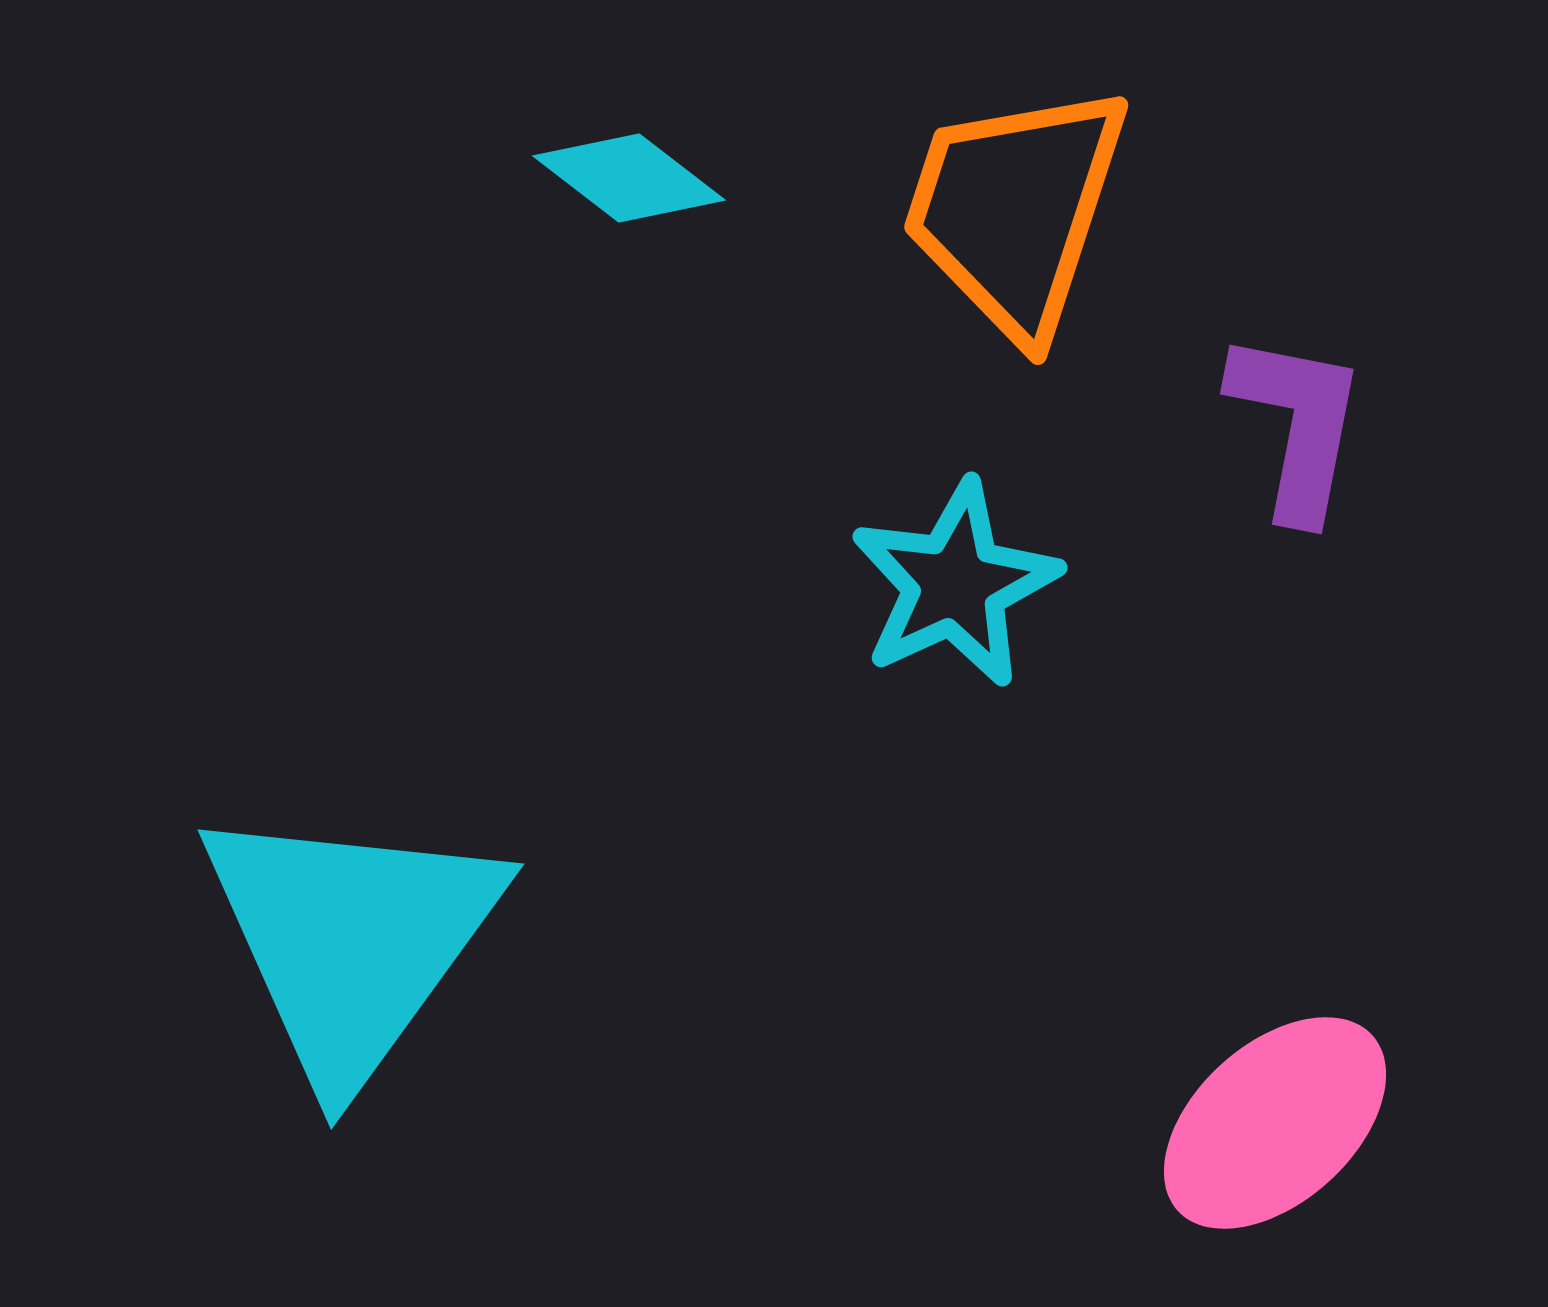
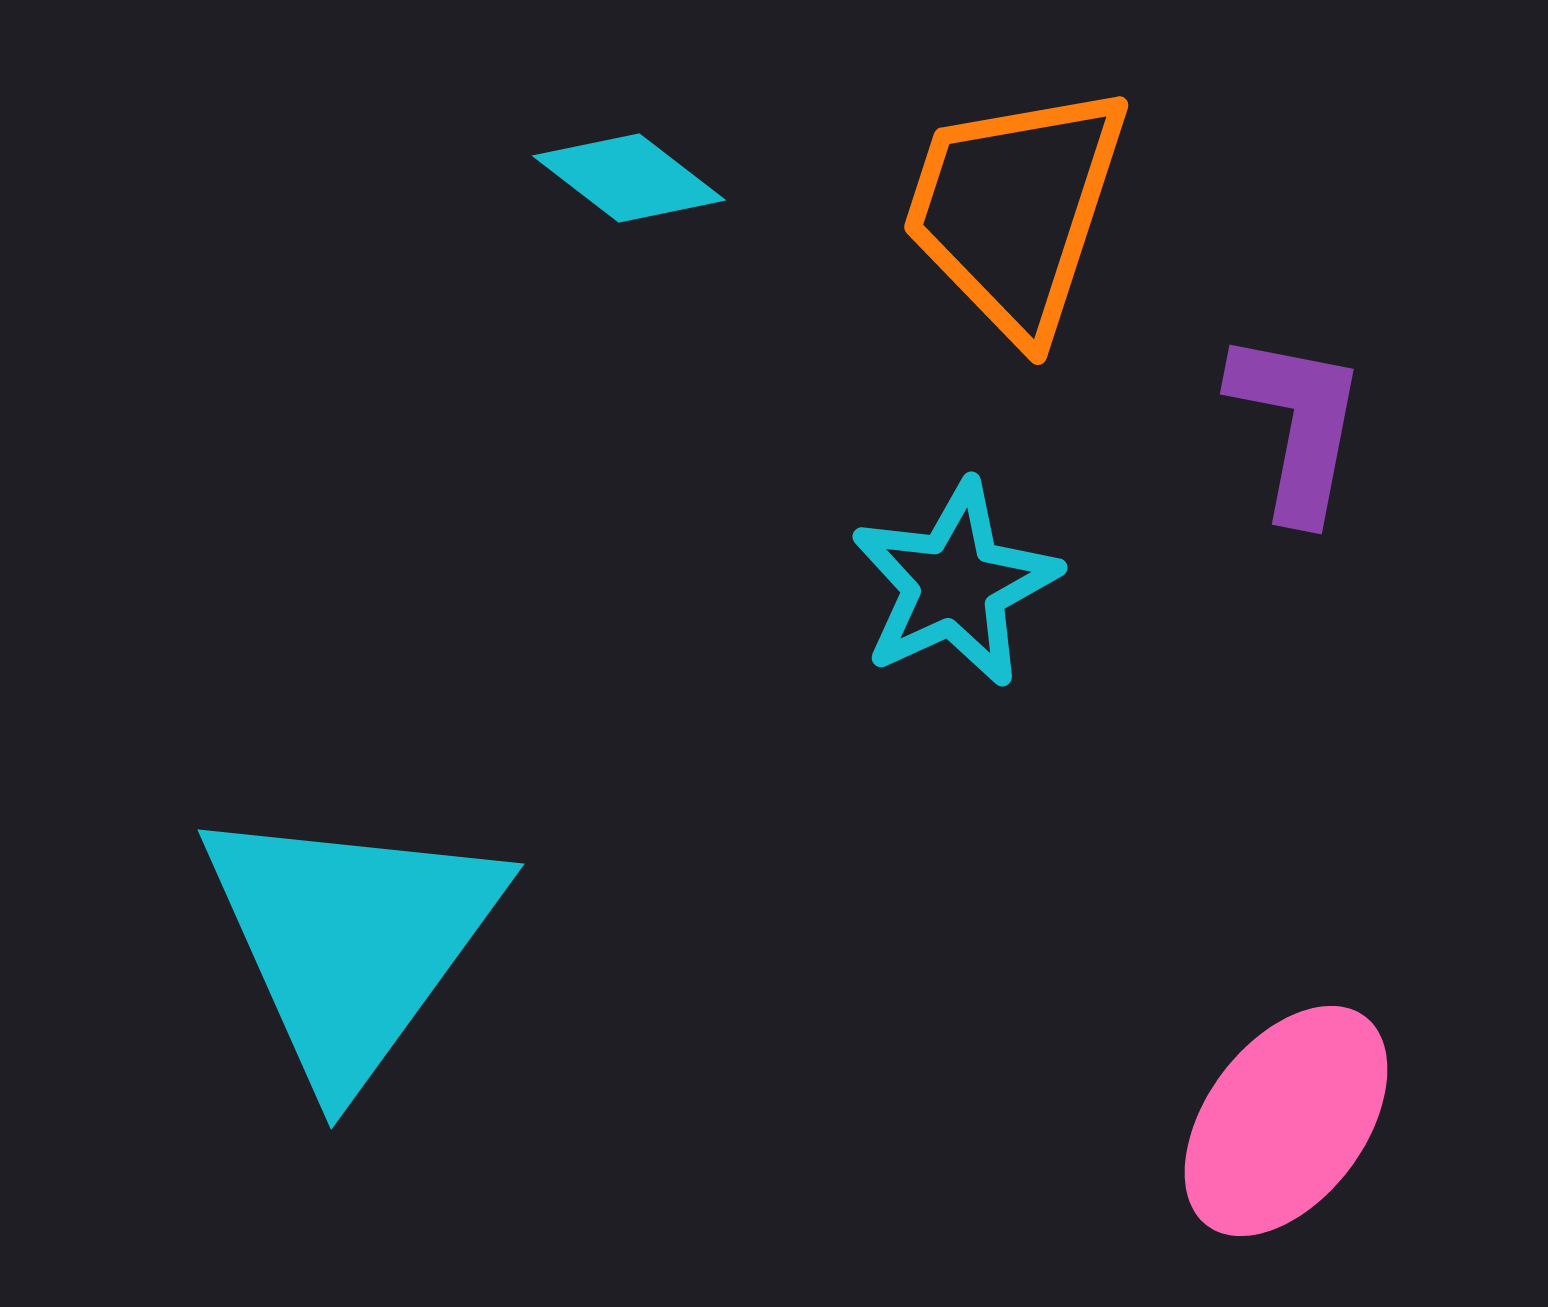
pink ellipse: moved 11 px right, 2 px up; rotated 11 degrees counterclockwise
